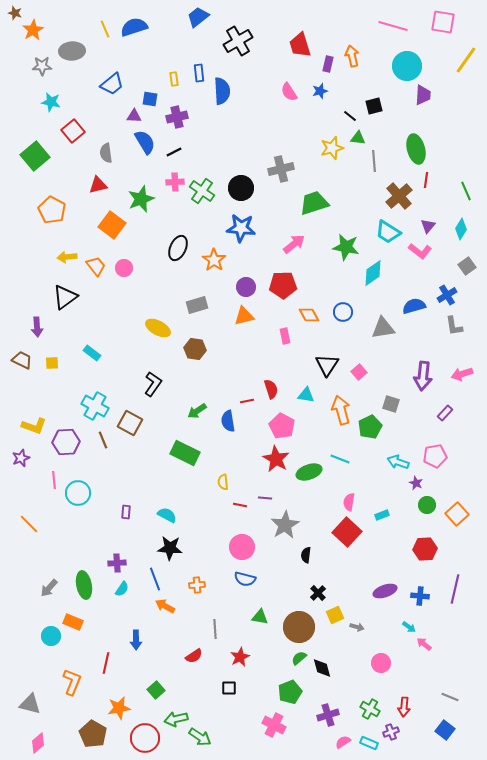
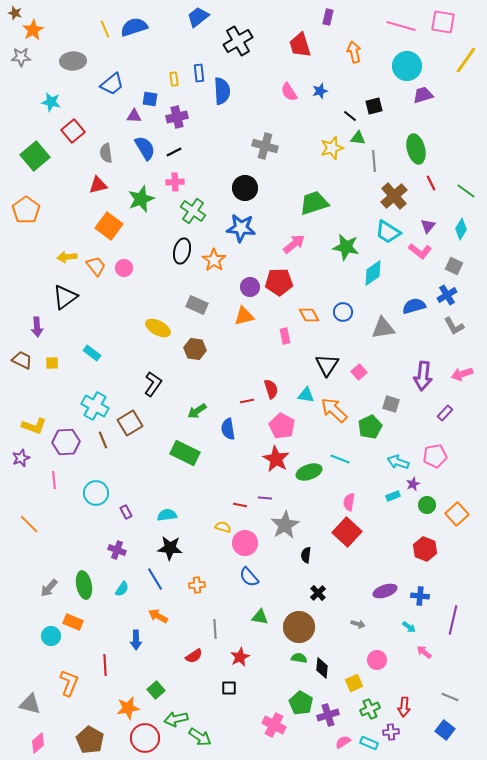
pink line at (393, 26): moved 8 px right
gray ellipse at (72, 51): moved 1 px right, 10 px down
orange arrow at (352, 56): moved 2 px right, 4 px up
purple rectangle at (328, 64): moved 47 px up
gray star at (42, 66): moved 21 px left, 9 px up
purple trapezoid at (423, 95): rotated 110 degrees counterclockwise
blue semicircle at (145, 142): moved 6 px down
gray cross at (281, 169): moved 16 px left, 23 px up; rotated 30 degrees clockwise
red line at (426, 180): moved 5 px right, 3 px down; rotated 35 degrees counterclockwise
black circle at (241, 188): moved 4 px right
green cross at (202, 191): moved 9 px left, 20 px down
green line at (466, 191): rotated 30 degrees counterclockwise
brown cross at (399, 196): moved 5 px left
orange pentagon at (52, 210): moved 26 px left; rotated 8 degrees clockwise
orange square at (112, 225): moved 3 px left, 1 px down
black ellipse at (178, 248): moved 4 px right, 3 px down; rotated 10 degrees counterclockwise
gray square at (467, 266): moved 13 px left; rotated 30 degrees counterclockwise
red pentagon at (283, 285): moved 4 px left, 3 px up
purple circle at (246, 287): moved 4 px right
gray rectangle at (197, 305): rotated 40 degrees clockwise
gray L-shape at (454, 326): rotated 20 degrees counterclockwise
orange arrow at (341, 410): moved 7 px left; rotated 32 degrees counterclockwise
blue semicircle at (228, 421): moved 8 px down
brown square at (130, 423): rotated 30 degrees clockwise
yellow semicircle at (223, 482): moved 45 px down; rotated 112 degrees clockwise
purple star at (416, 483): moved 3 px left, 1 px down; rotated 24 degrees clockwise
cyan circle at (78, 493): moved 18 px right
purple rectangle at (126, 512): rotated 32 degrees counterclockwise
cyan semicircle at (167, 515): rotated 36 degrees counterclockwise
cyan rectangle at (382, 515): moved 11 px right, 19 px up
pink circle at (242, 547): moved 3 px right, 4 px up
red hexagon at (425, 549): rotated 25 degrees clockwise
purple cross at (117, 563): moved 13 px up; rotated 24 degrees clockwise
blue line at (155, 579): rotated 10 degrees counterclockwise
blue semicircle at (245, 579): moved 4 px right, 2 px up; rotated 35 degrees clockwise
purple line at (455, 589): moved 2 px left, 31 px down
orange arrow at (165, 606): moved 7 px left, 10 px down
yellow square at (335, 615): moved 19 px right, 68 px down
gray arrow at (357, 627): moved 1 px right, 3 px up
pink arrow at (424, 644): moved 8 px down
green semicircle at (299, 658): rotated 49 degrees clockwise
red line at (106, 663): moved 1 px left, 2 px down; rotated 15 degrees counterclockwise
pink circle at (381, 663): moved 4 px left, 3 px up
black diamond at (322, 668): rotated 20 degrees clockwise
orange L-shape at (72, 682): moved 3 px left, 1 px down
green pentagon at (290, 692): moved 11 px right, 11 px down; rotated 20 degrees counterclockwise
orange star at (119, 708): moved 9 px right
green cross at (370, 709): rotated 36 degrees clockwise
purple cross at (391, 732): rotated 14 degrees clockwise
brown pentagon at (93, 734): moved 3 px left, 6 px down
